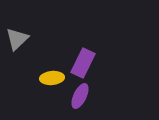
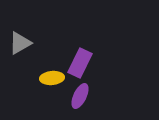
gray triangle: moved 3 px right, 4 px down; rotated 15 degrees clockwise
purple rectangle: moved 3 px left
